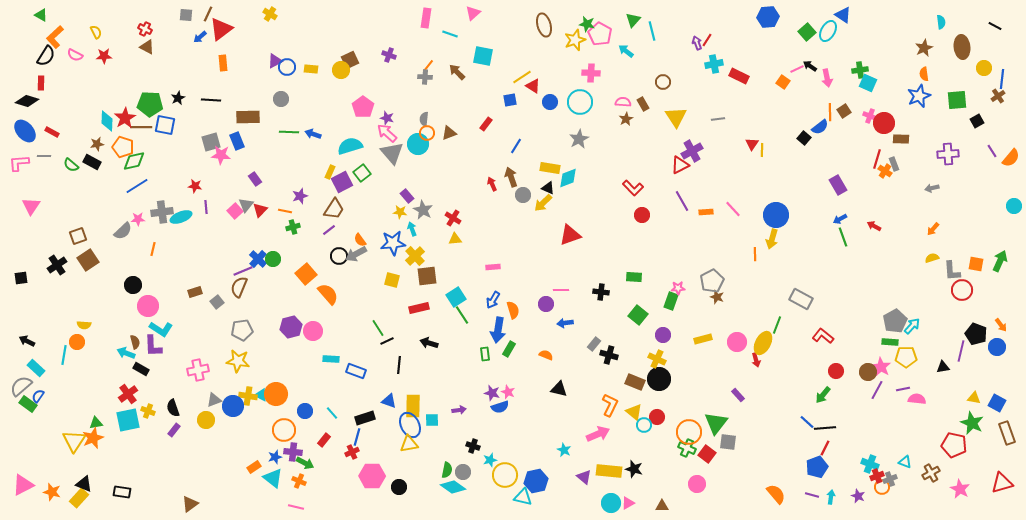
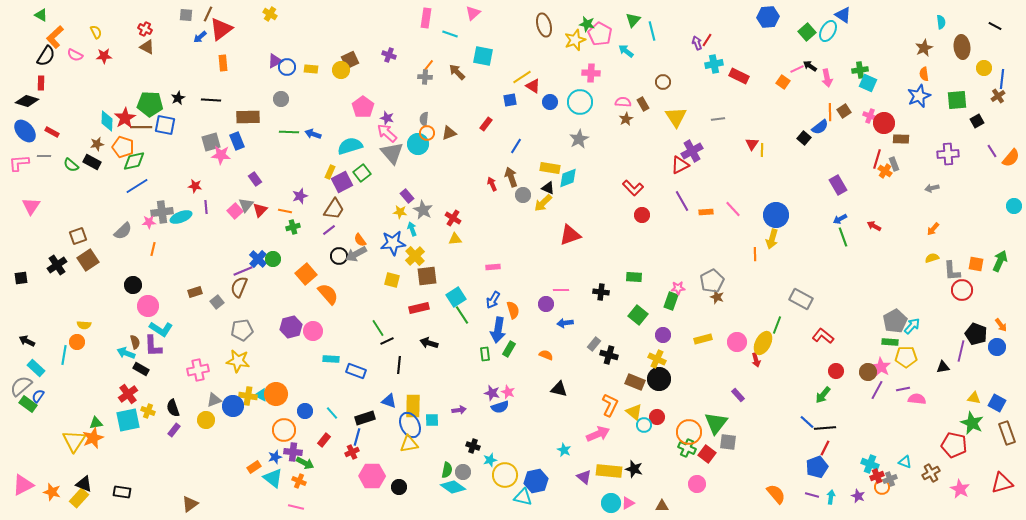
pink star at (138, 219): moved 11 px right, 3 px down
